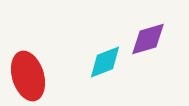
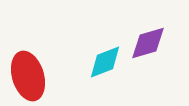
purple diamond: moved 4 px down
